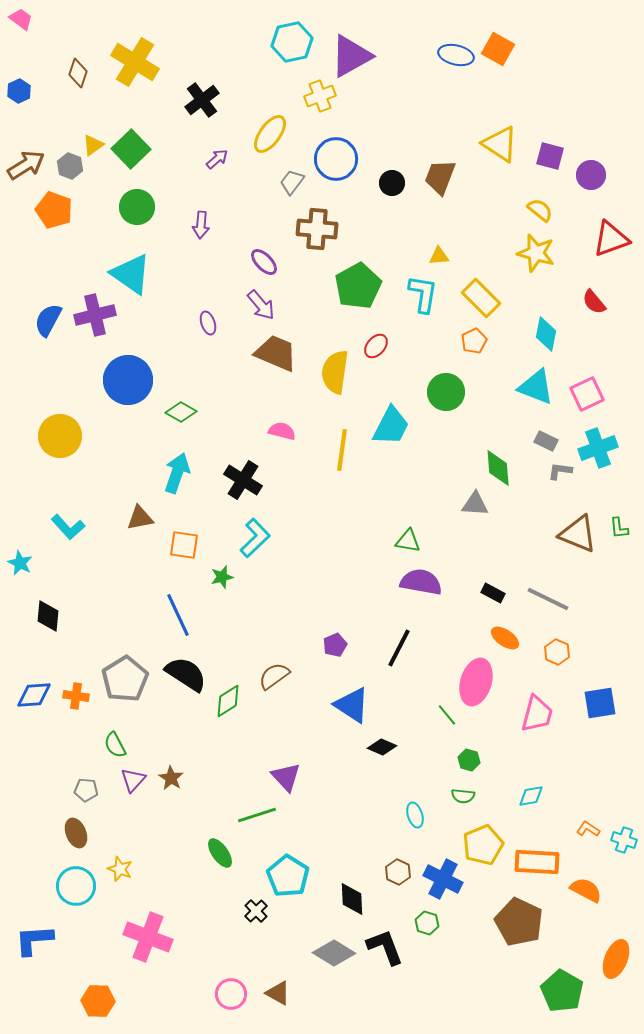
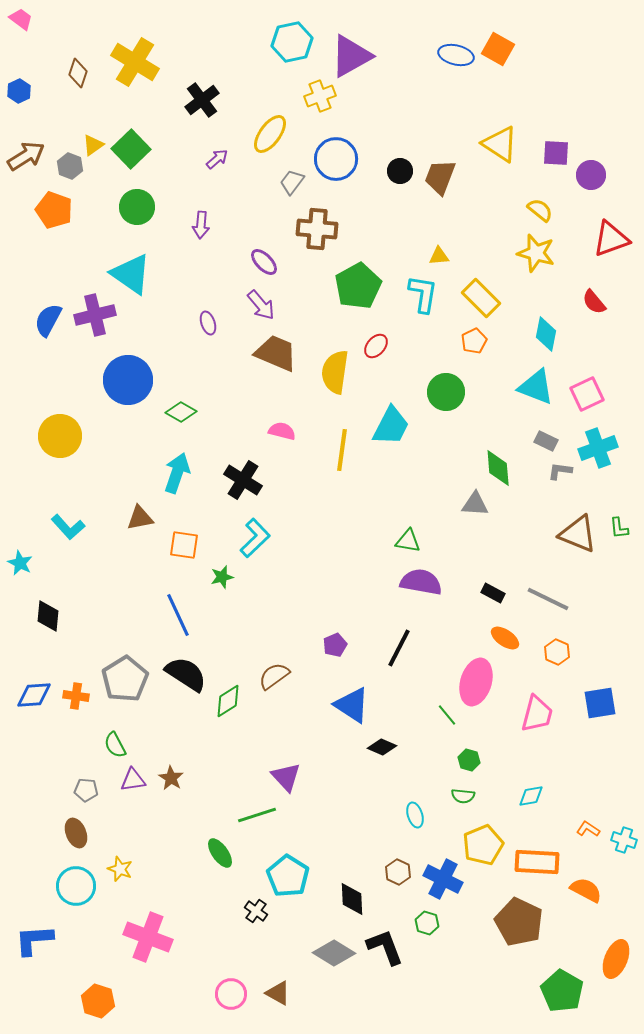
purple square at (550, 156): moved 6 px right, 3 px up; rotated 12 degrees counterclockwise
brown arrow at (26, 165): moved 9 px up
black circle at (392, 183): moved 8 px right, 12 px up
purple triangle at (133, 780): rotated 40 degrees clockwise
black cross at (256, 911): rotated 10 degrees counterclockwise
orange hexagon at (98, 1001): rotated 16 degrees clockwise
